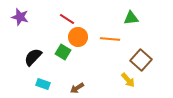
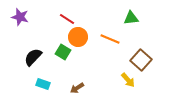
orange line: rotated 18 degrees clockwise
